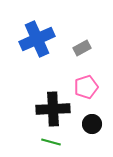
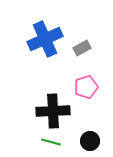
blue cross: moved 8 px right
black cross: moved 2 px down
black circle: moved 2 px left, 17 px down
